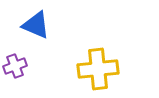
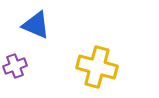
yellow cross: moved 1 px left, 2 px up; rotated 21 degrees clockwise
